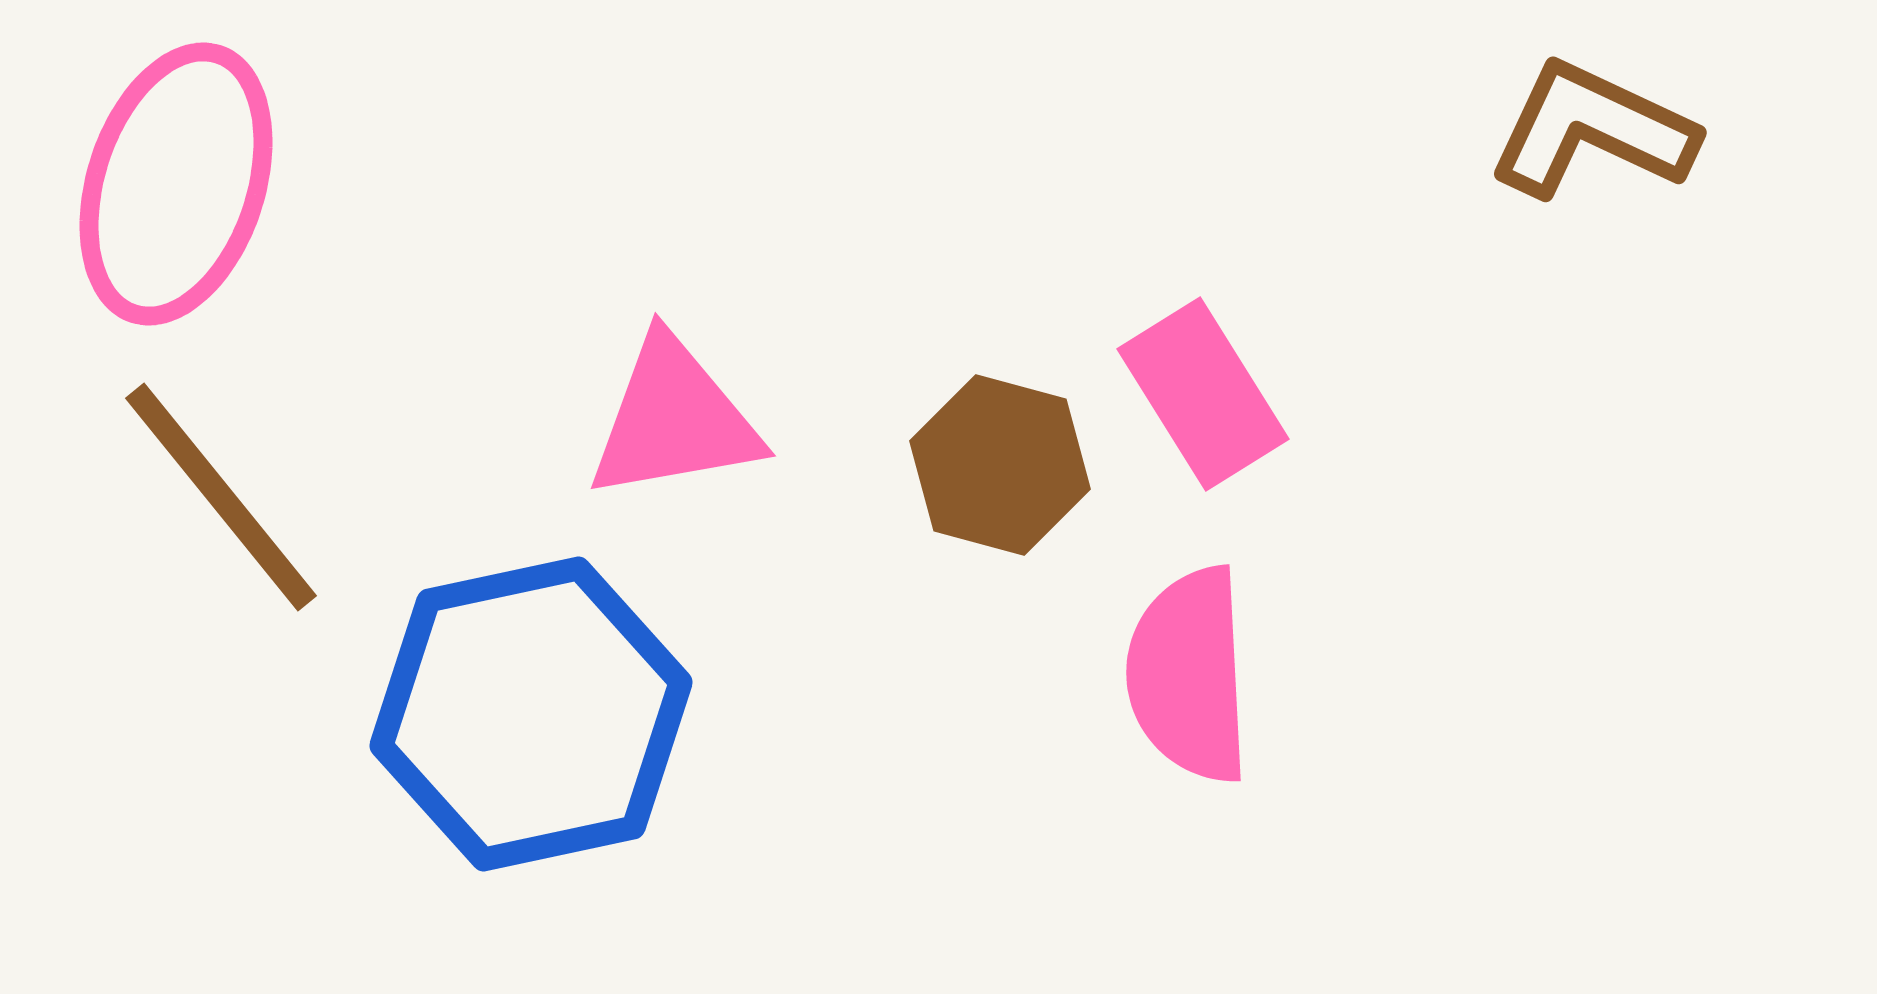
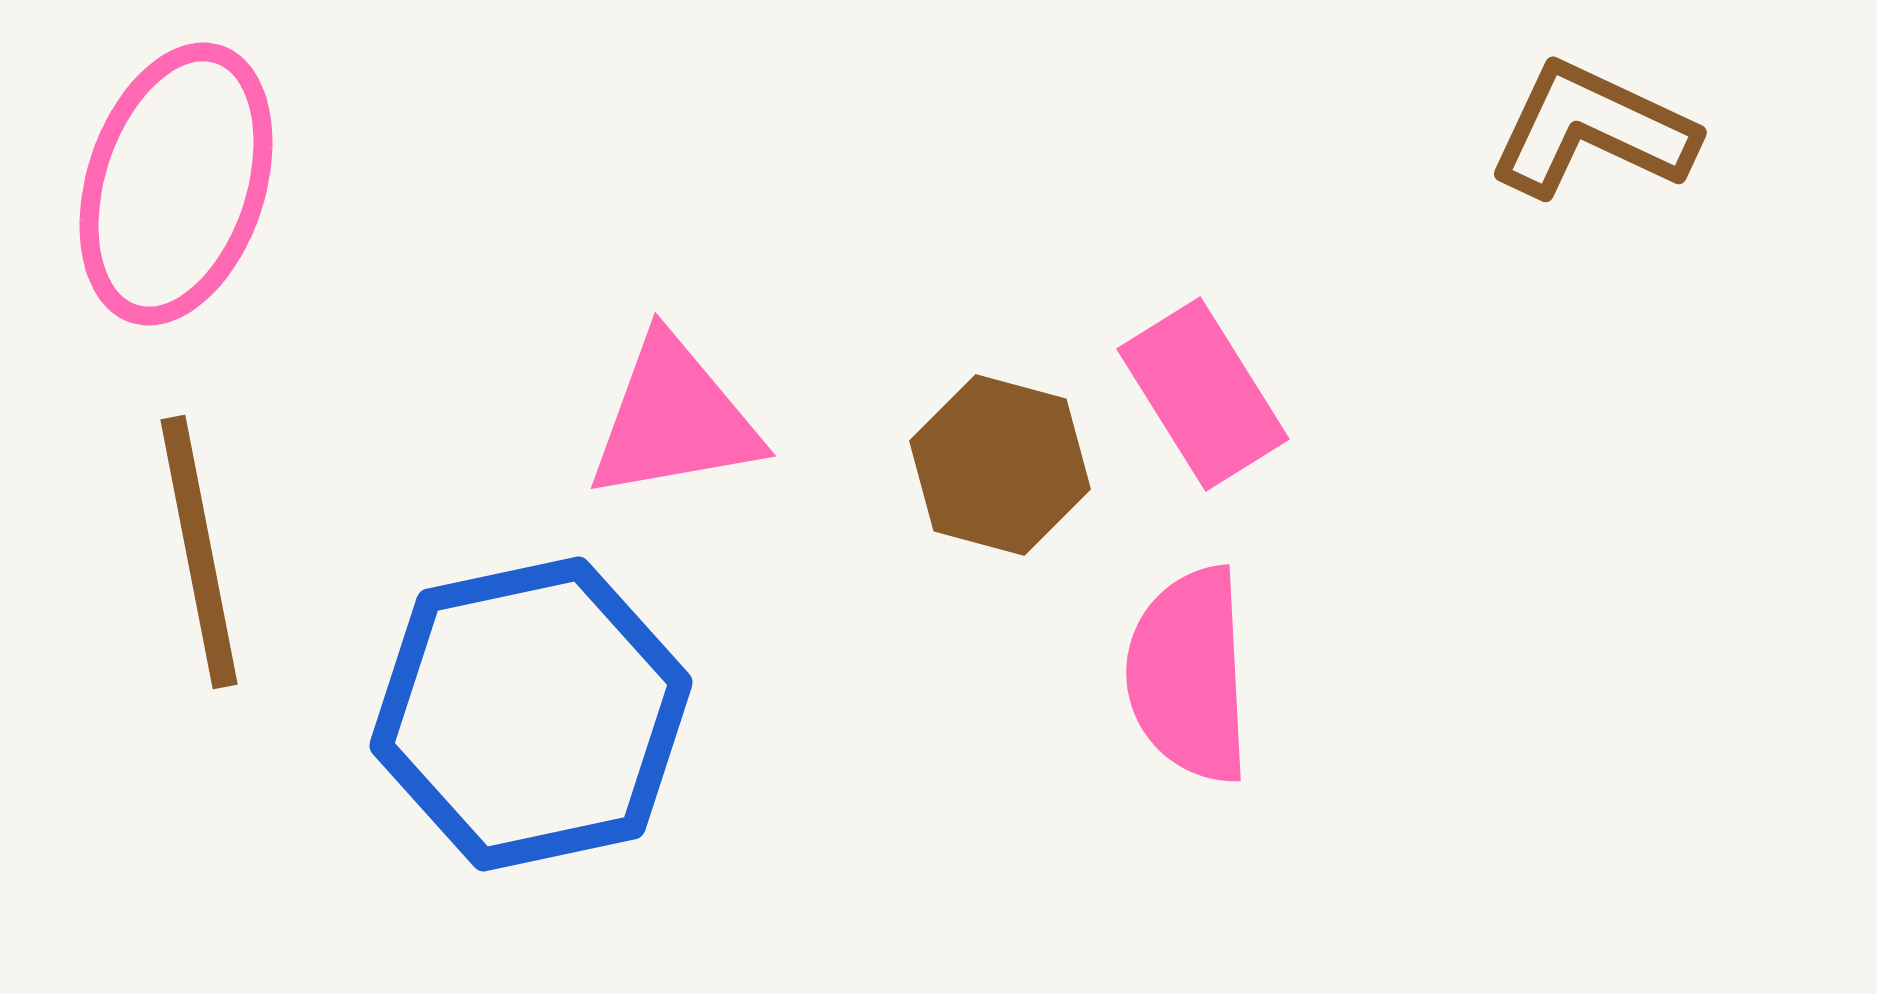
brown line: moved 22 px left, 55 px down; rotated 28 degrees clockwise
